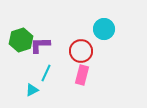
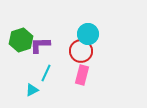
cyan circle: moved 16 px left, 5 px down
